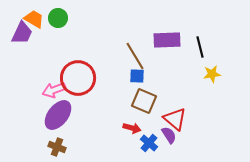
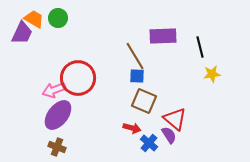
purple rectangle: moved 4 px left, 4 px up
